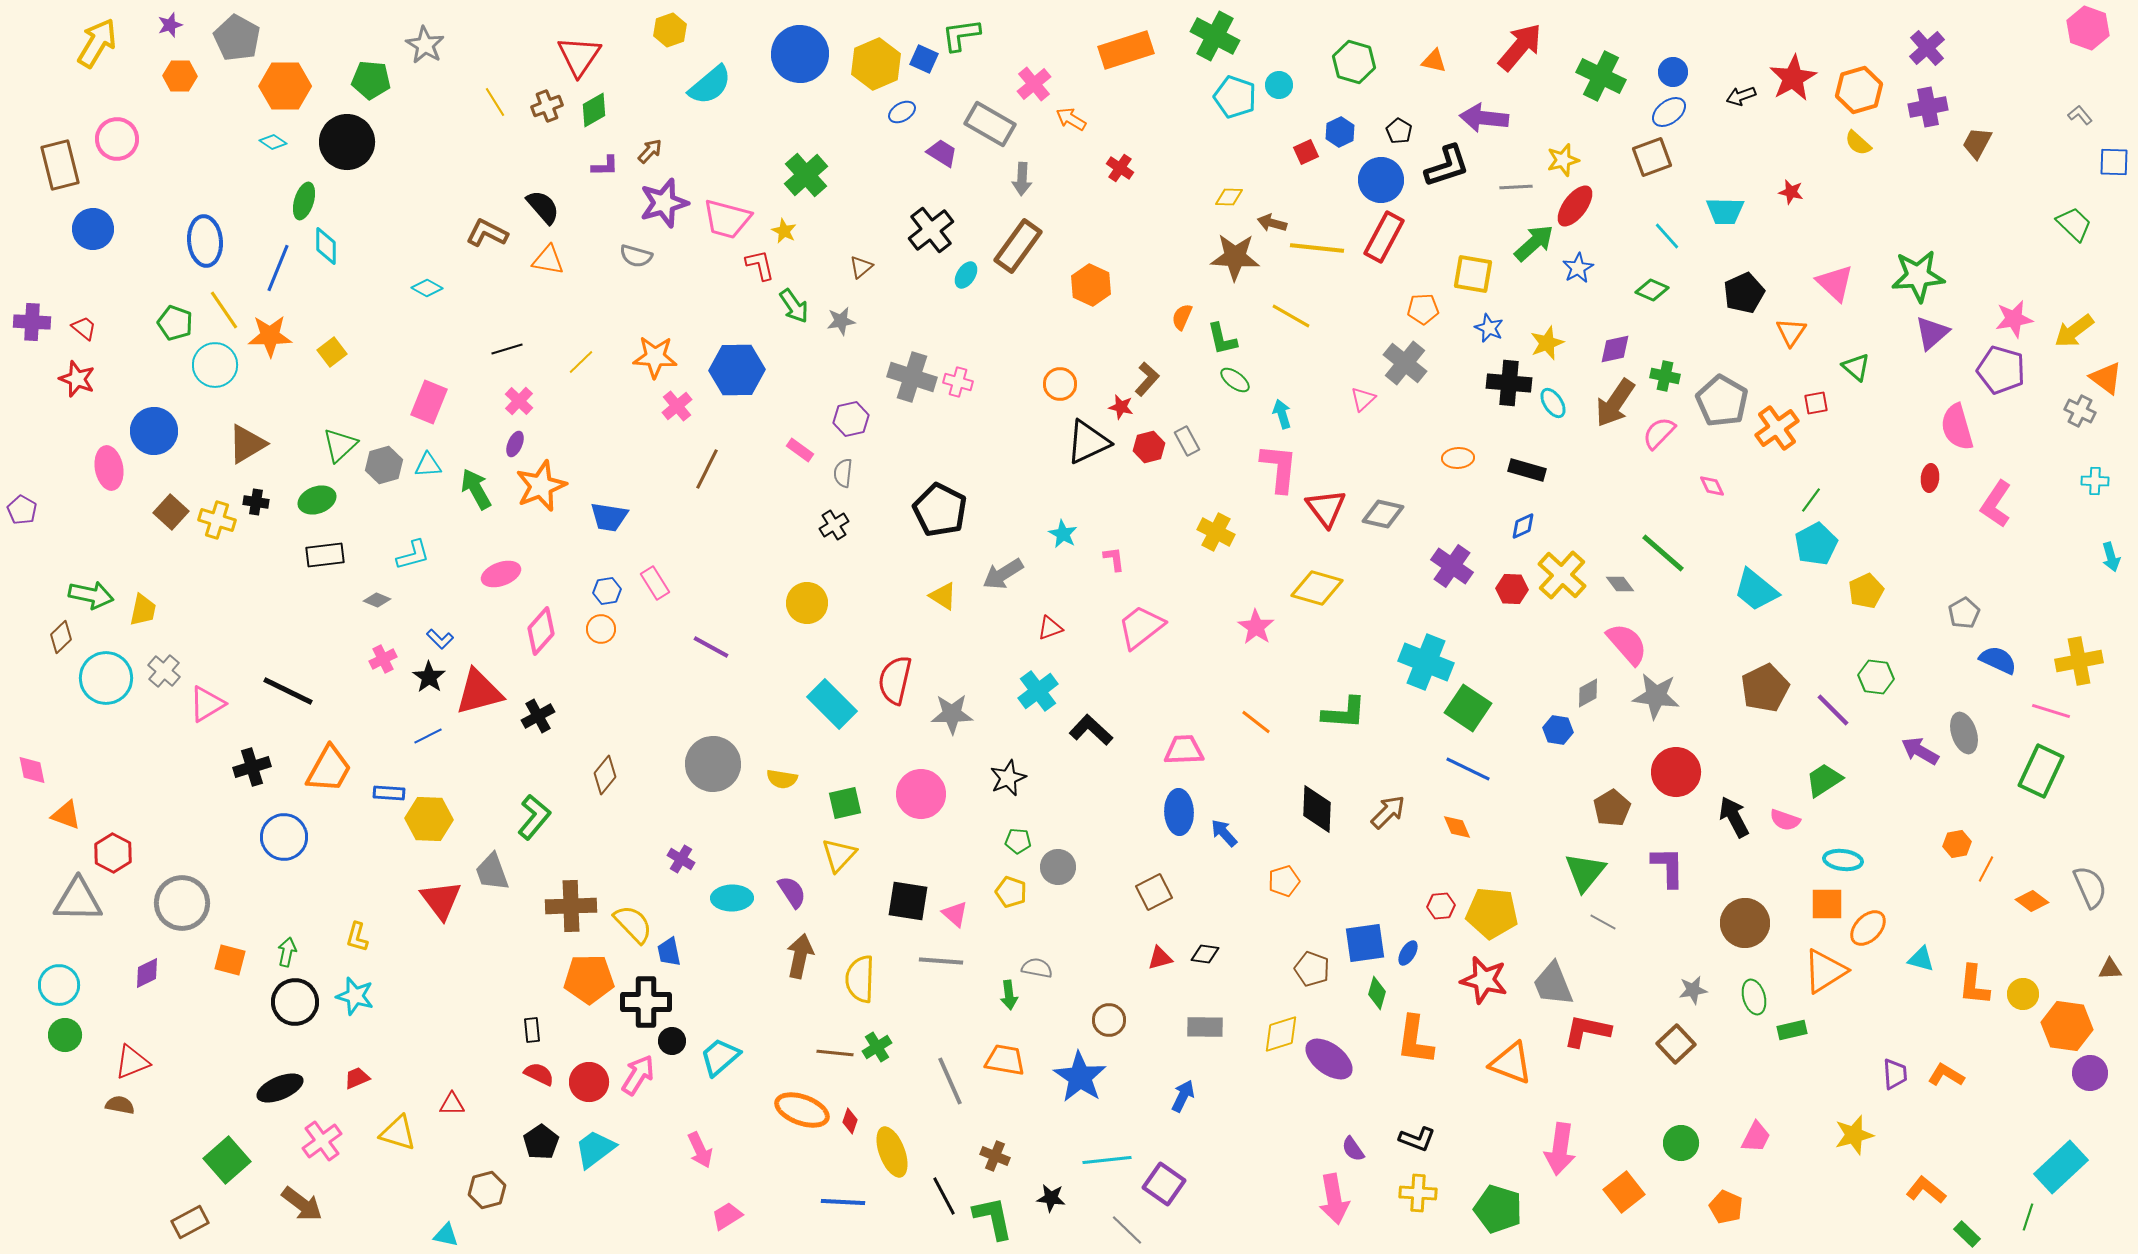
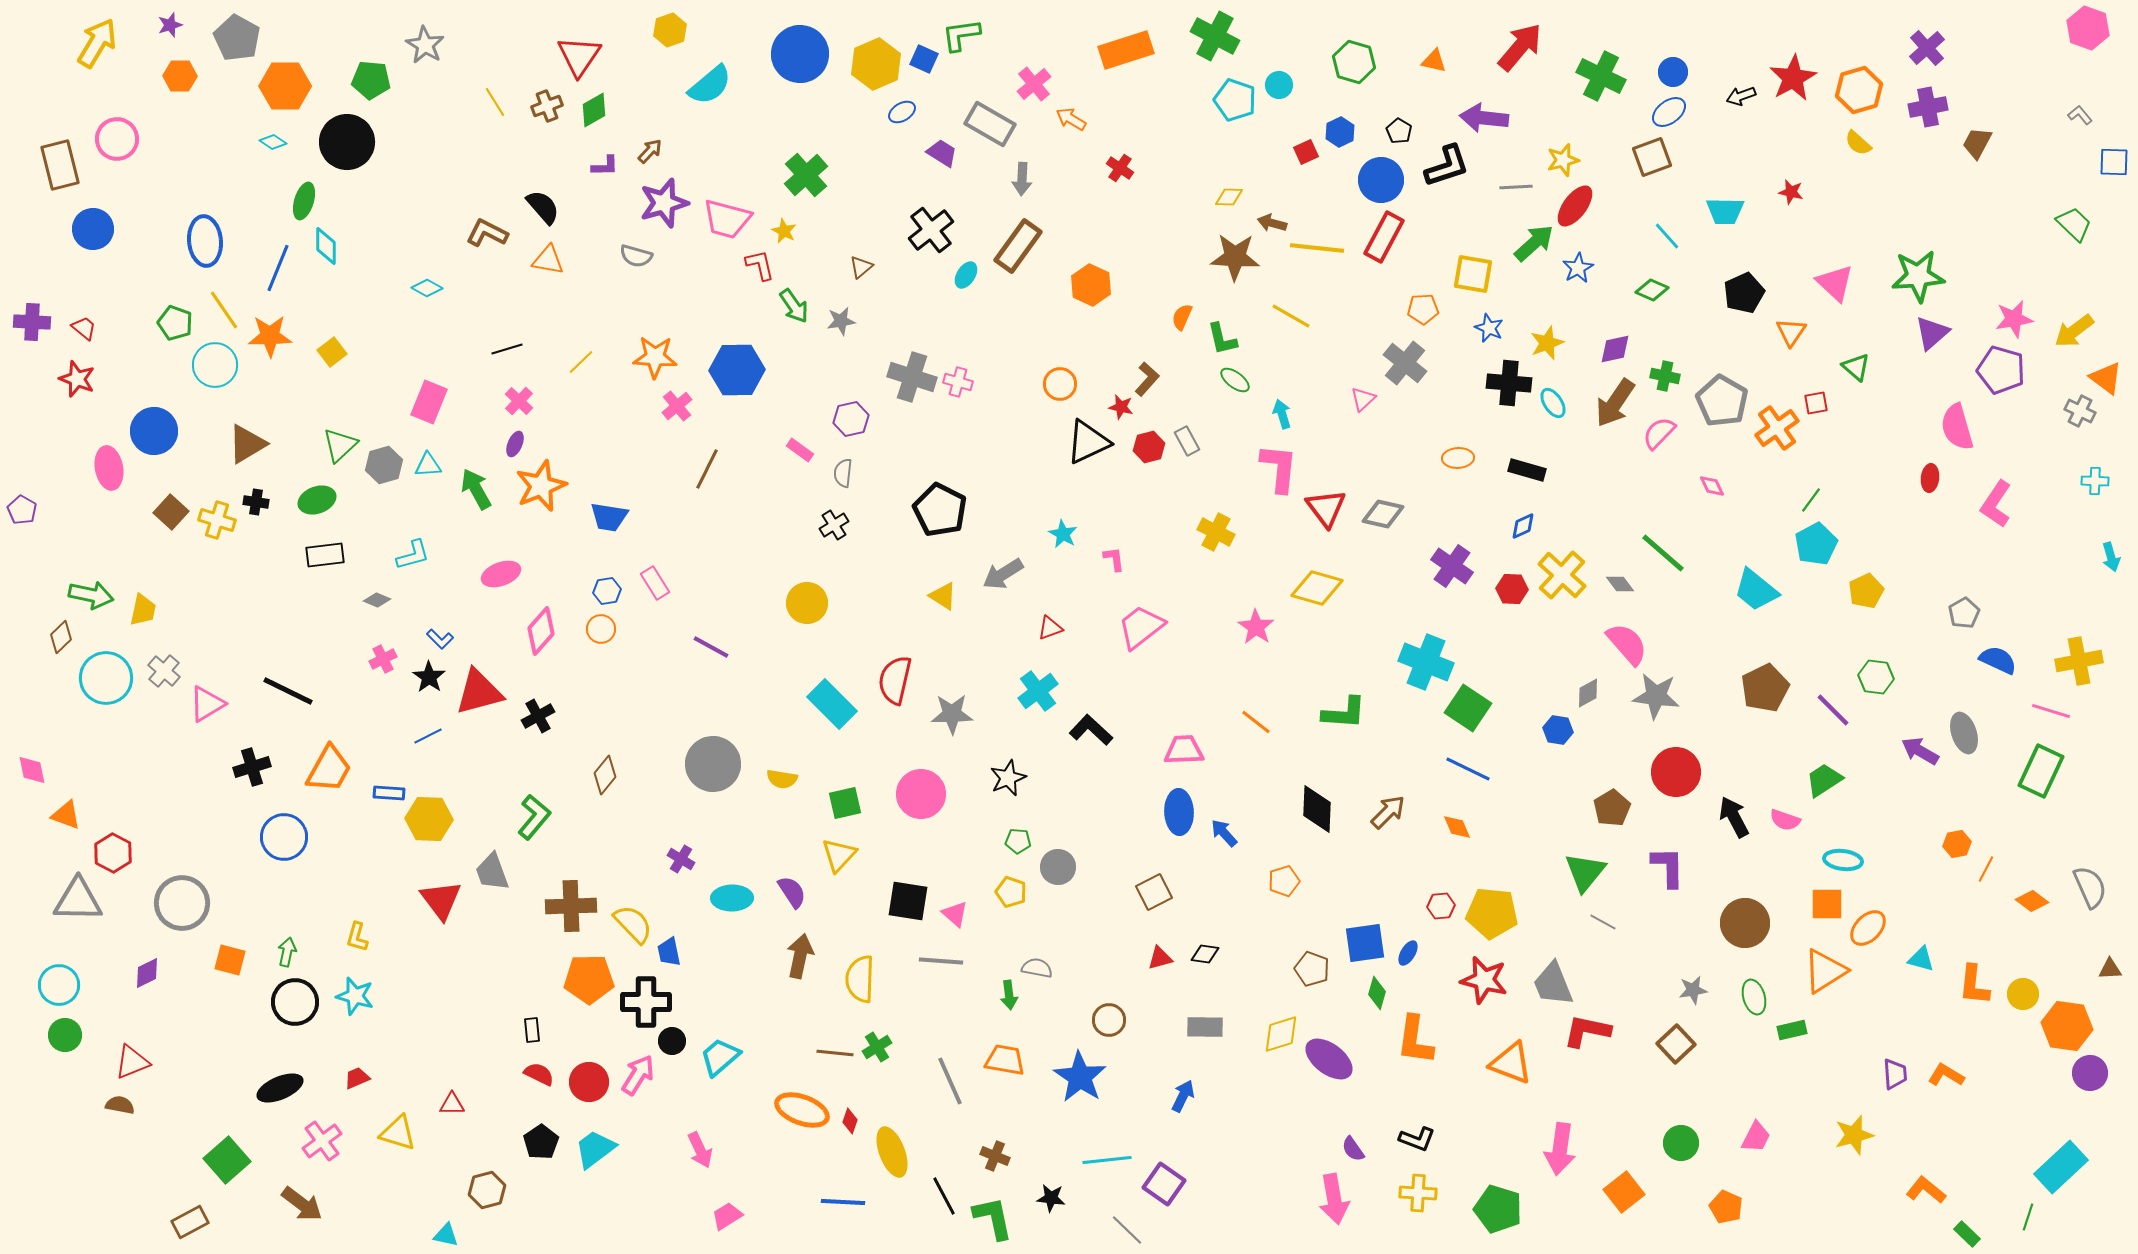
cyan pentagon at (1235, 97): moved 3 px down
